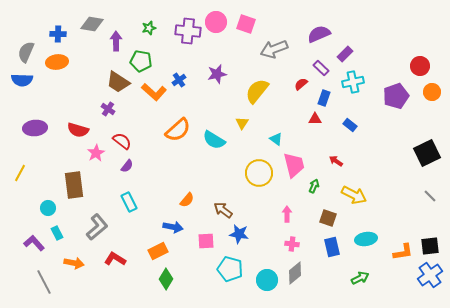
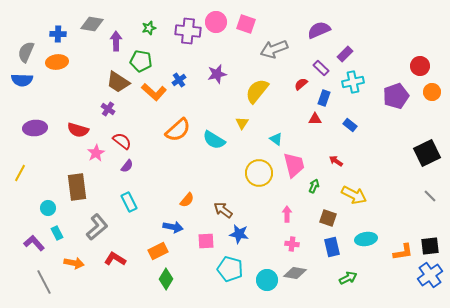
purple semicircle at (319, 34): moved 4 px up
brown rectangle at (74, 185): moved 3 px right, 2 px down
gray diamond at (295, 273): rotated 50 degrees clockwise
green arrow at (360, 278): moved 12 px left
